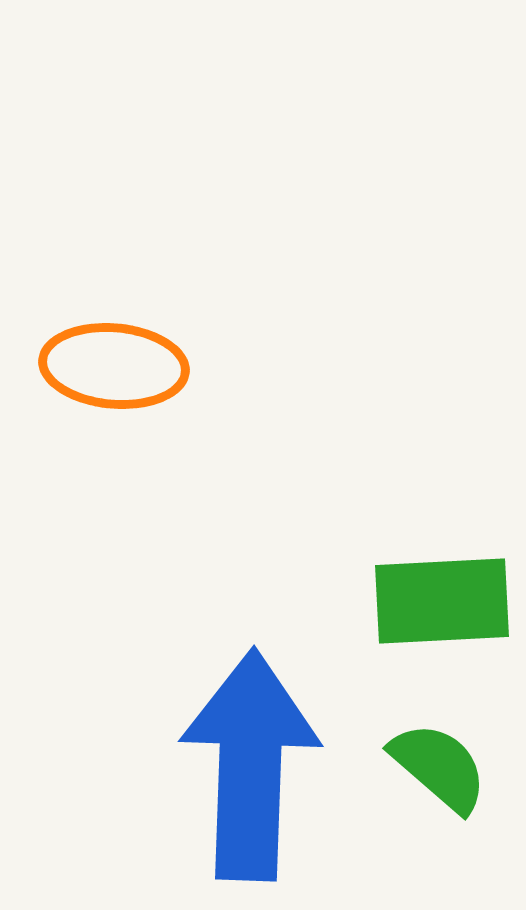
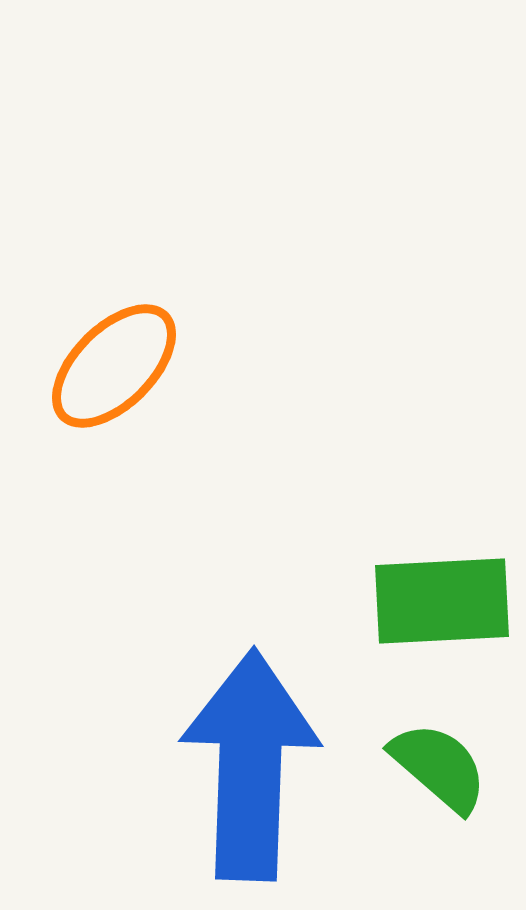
orange ellipse: rotated 50 degrees counterclockwise
